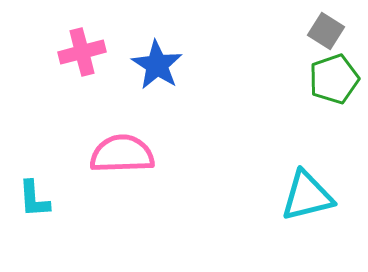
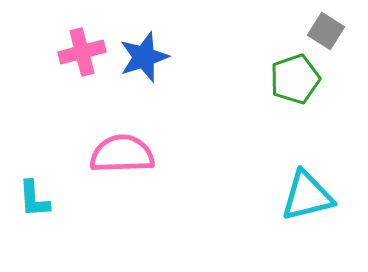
blue star: moved 13 px left, 8 px up; rotated 21 degrees clockwise
green pentagon: moved 39 px left
